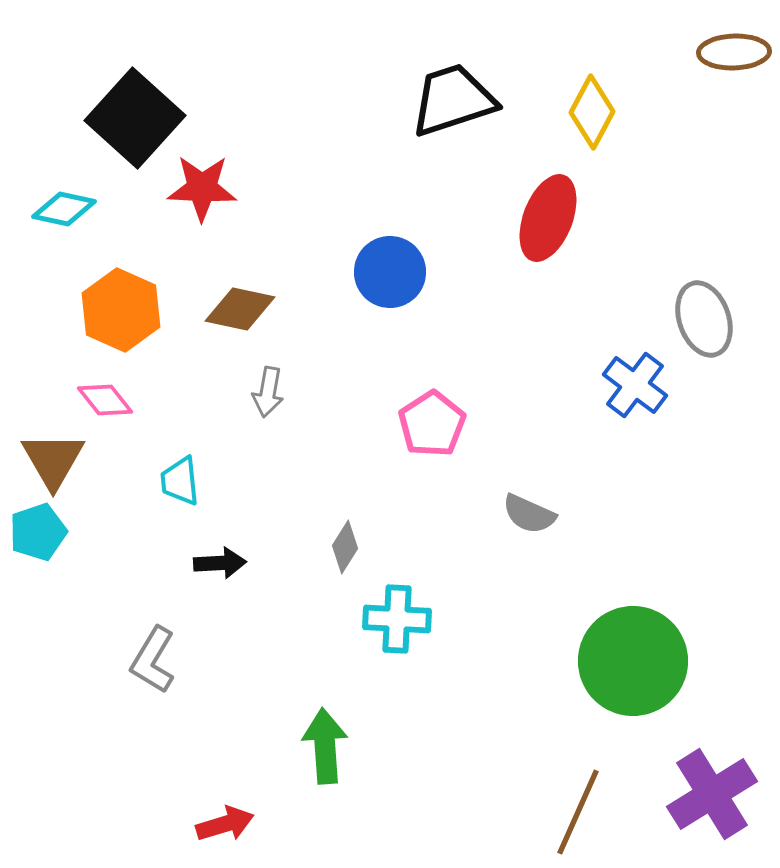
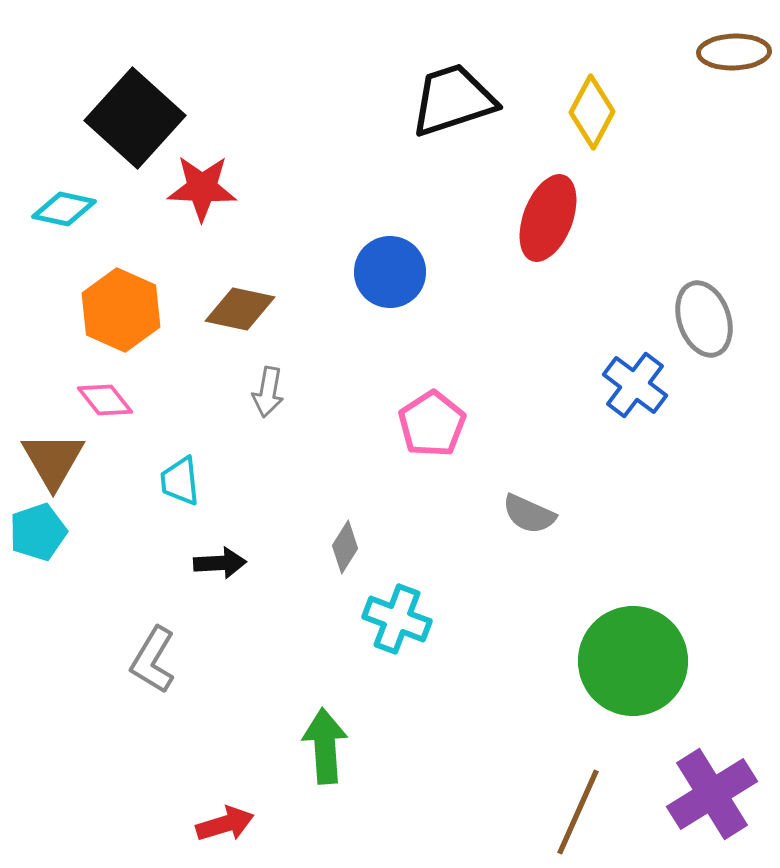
cyan cross: rotated 18 degrees clockwise
